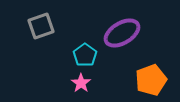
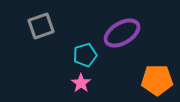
cyan pentagon: rotated 20 degrees clockwise
orange pentagon: moved 6 px right; rotated 20 degrees clockwise
